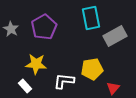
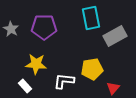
purple pentagon: rotated 30 degrees clockwise
